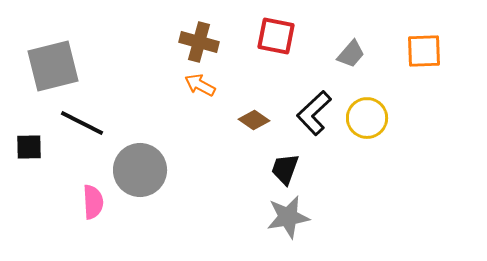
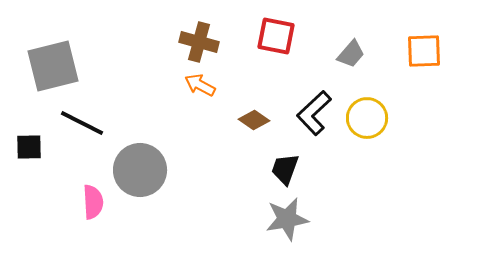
gray star: moved 1 px left, 2 px down
